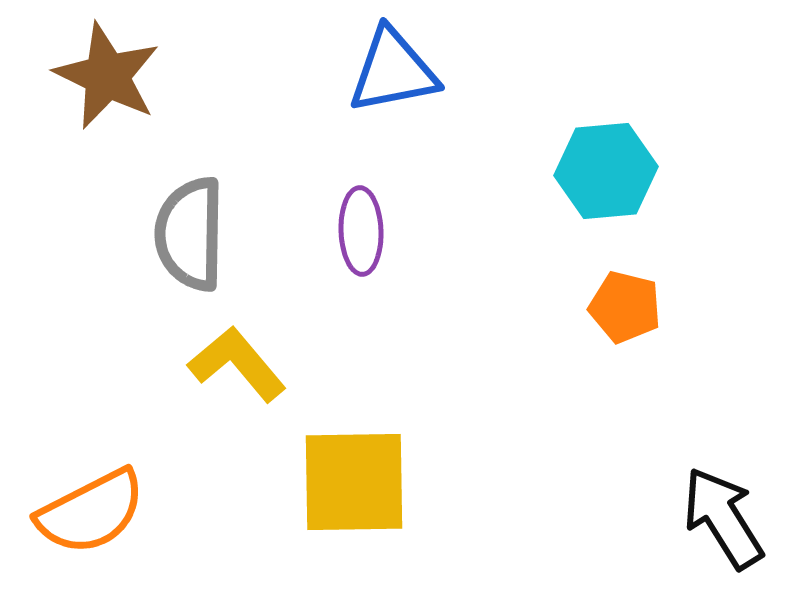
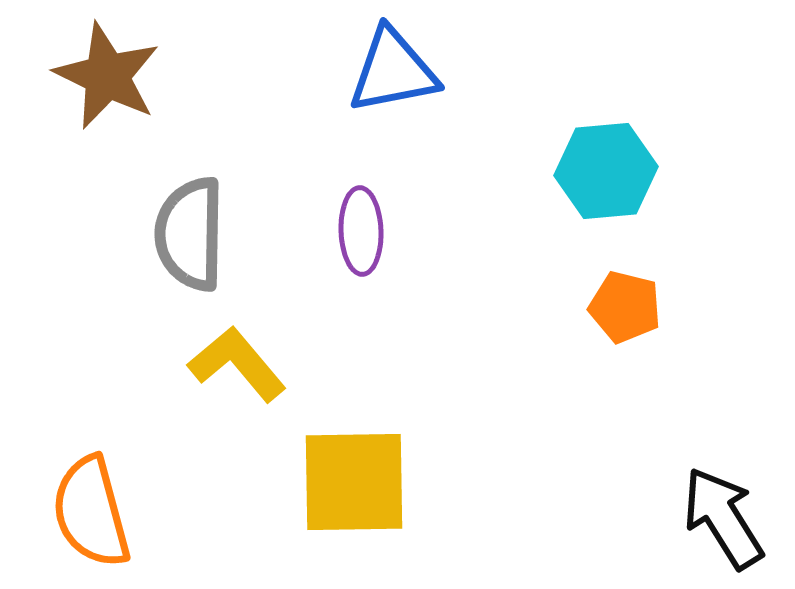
orange semicircle: rotated 102 degrees clockwise
